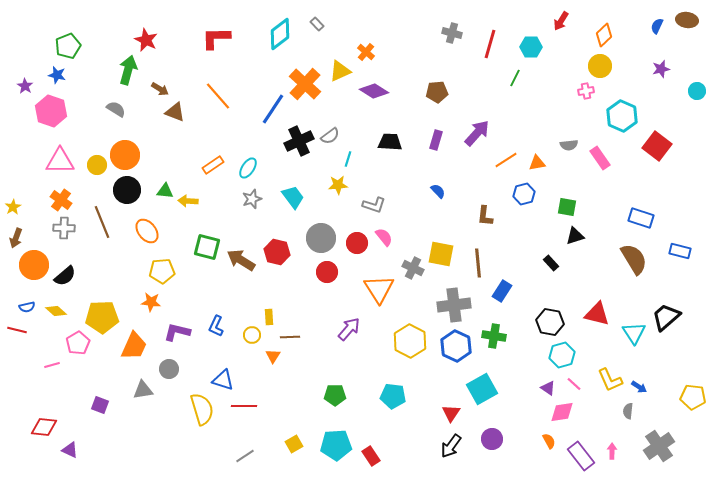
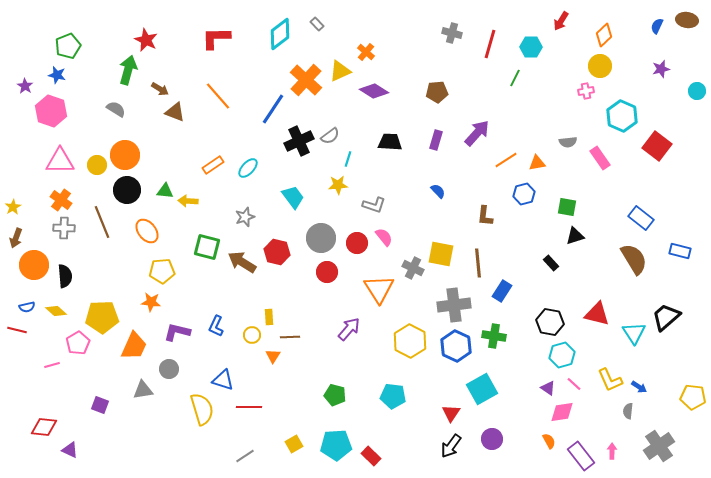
orange cross at (305, 84): moved 1 px right, 4 px up
gray semicircle at (569, 145): moved 1 px left, 3 px up
cyan ellipse at (248, 168): rotated 10 degrees clockwise
gray star at (252, 199): moved 7 px left, 18 px down
blue rectangle at (641, 218): rotated 20 degrees clockwise
brown arrow at (241, 260): moved 1 px right, 2 px down
black semicircle at (65, 276): rotated 55 degrees counterclockwise
green pentagon at (335, 395): rotated 15 degrees clockwise
red line at (244, 406): moved 5 px right, 1 px down
red rectangle at (371, 456): rotated 12 degrees counterclockwise
